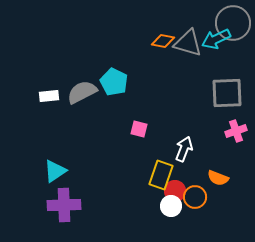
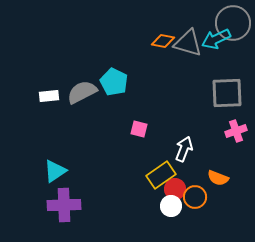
yellow rectangle: rotated 36 degrees clockwise
red circle: moved 2 px up
